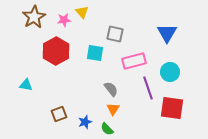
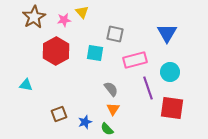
pink rectangle: moved 1 px right, 1 px up
